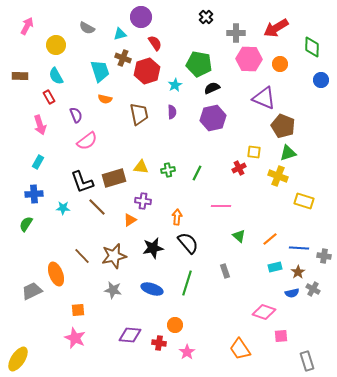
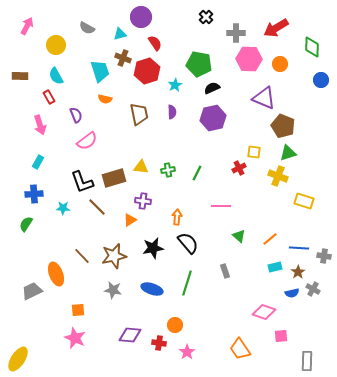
gray rectangle at (307, 361): rotated 18 degrees clockwise
